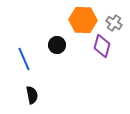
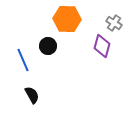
orange hexagon: moved 16 px left, 1 px up
black circle: moved 9 px left, 1 px down
blue line: moved 1 px left, 1 px down
black semicircle: rotated 18 degrees counterclockwise
